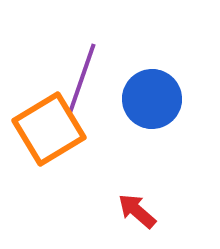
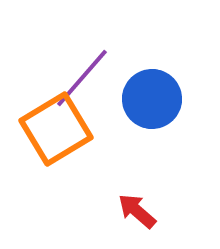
purple line: rotated 22 degrees clockwise
orange square: moved 7 px right
